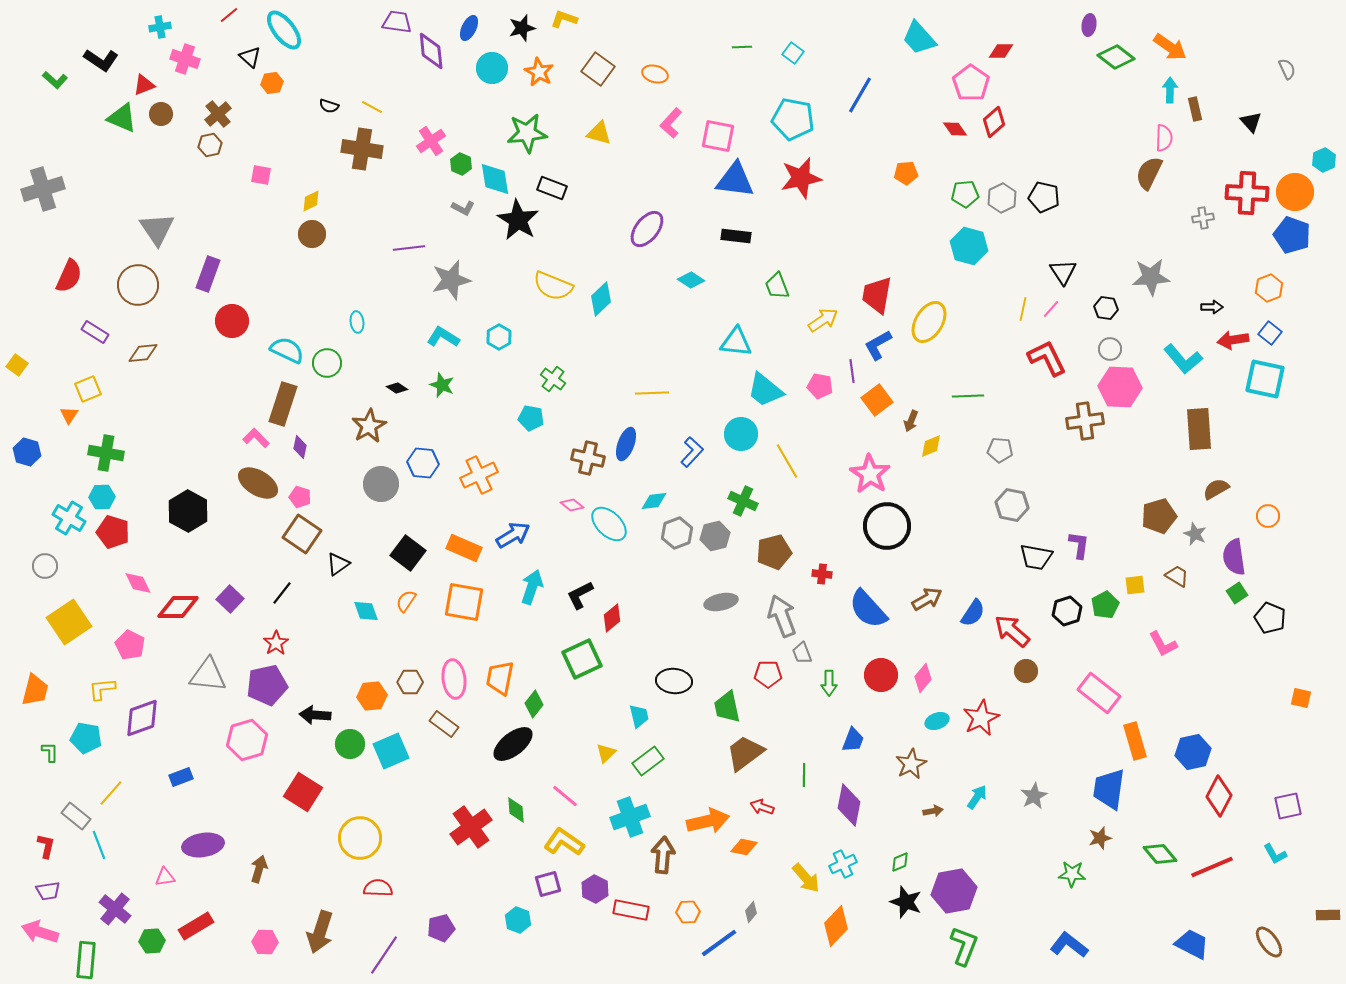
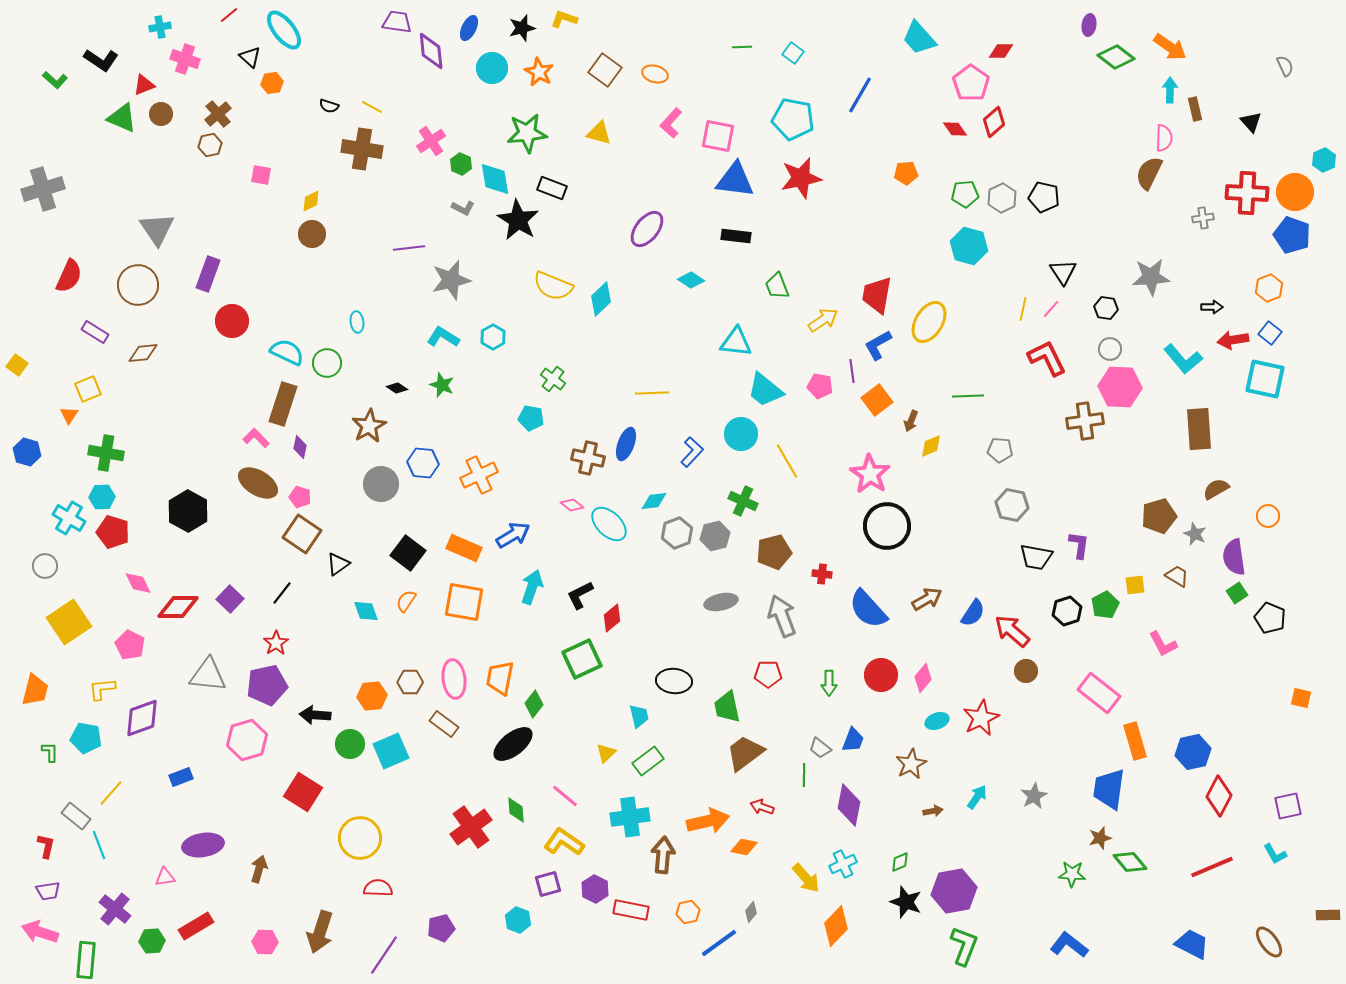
brown square at (598, 69): moved 7 px right, 1 px down
gray semicircle at (1287, 69): moved 2 px left, 3 px up
cyan hexagon at (499, 337): moved 6 px left
cyan semicircle at (287, 350): moved 2 px down
gray trapezoid at (802, 653): moved 18 px right, 95 px down; rotated 30 degrees counterclockwise
cyan cross at (630, 817): rotated 12 degrees clockwise
green diamond at (1160, 854): moved 30 px left, 8 px down
orange hexagon at (688, 912): rotated 10 degrees counterclockwise
